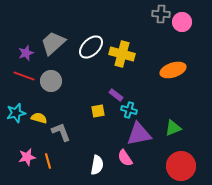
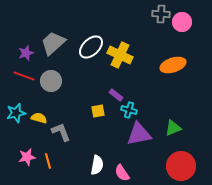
yellow cross: moved 2 px left, 1 px down; rotated 10 degrees clockwise
orange ellipse: moved 5 px up
pink semicircle: moved 3 px left, 15 px down
